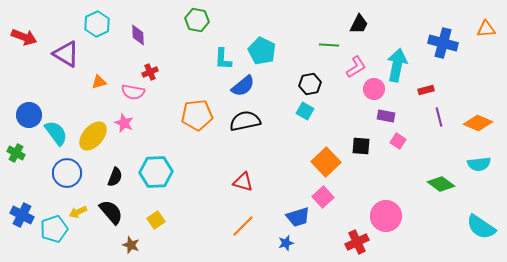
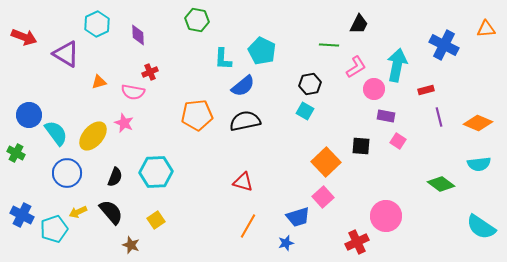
blue cross at (443, 43): moved 1 px right, 2 px down; rotated 12 degrees clockwise
orange line at (243, 226): moved 5 px right; rotated 15 degrees counterclockwise
